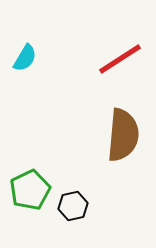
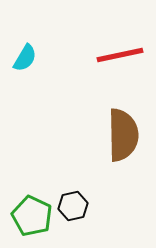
red line: moved 4 px up; rotated 21 degrees clockwise
brown semicircle: rotated 6 degrees counterclockwise
green pentagon: moved 2 px right, 26 px down; rotated 21 degrees counterclockwise
